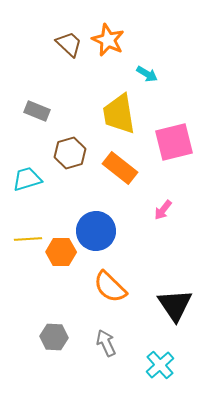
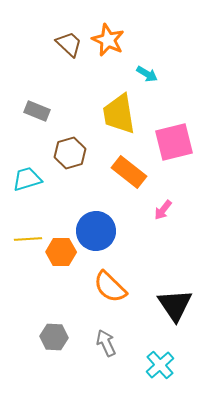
orange rectangle: moved 9 px right, 4 px down
